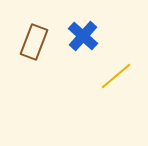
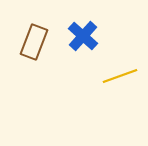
yellow line: moved 4 px right; rotated 20 degrees clockwise
